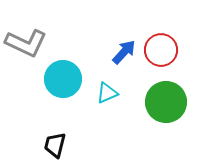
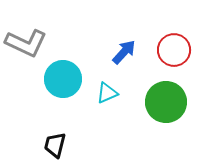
red circle: moved 13 px right
